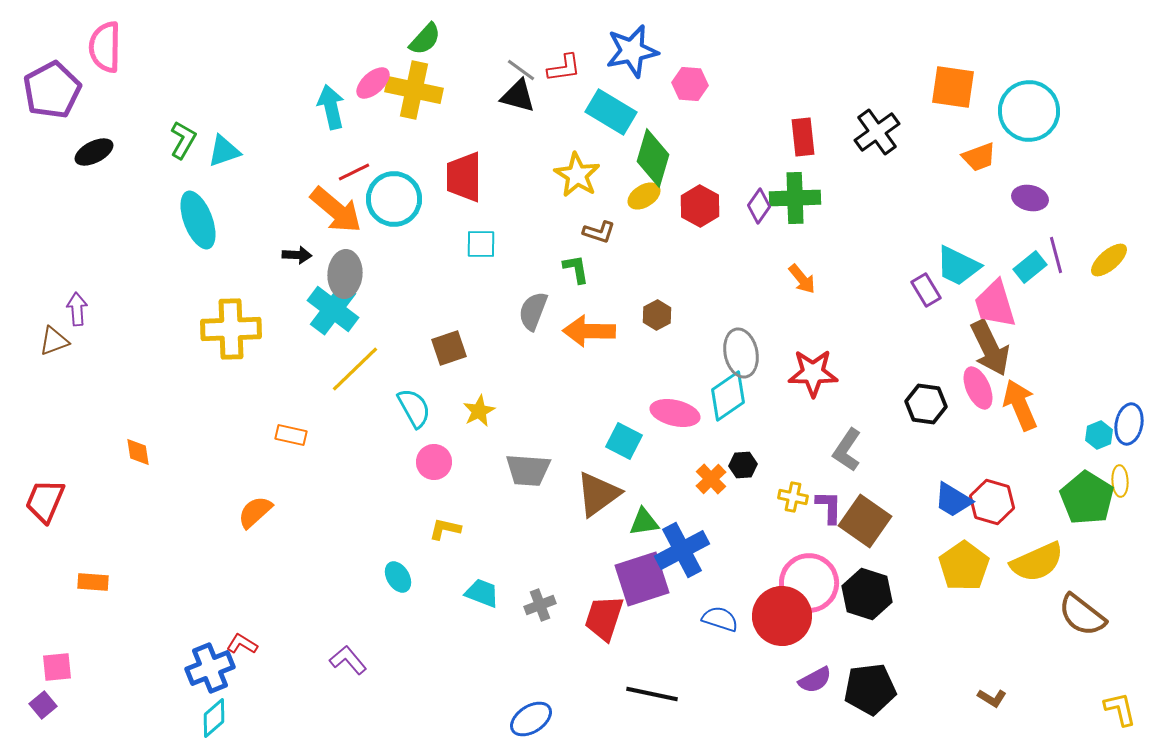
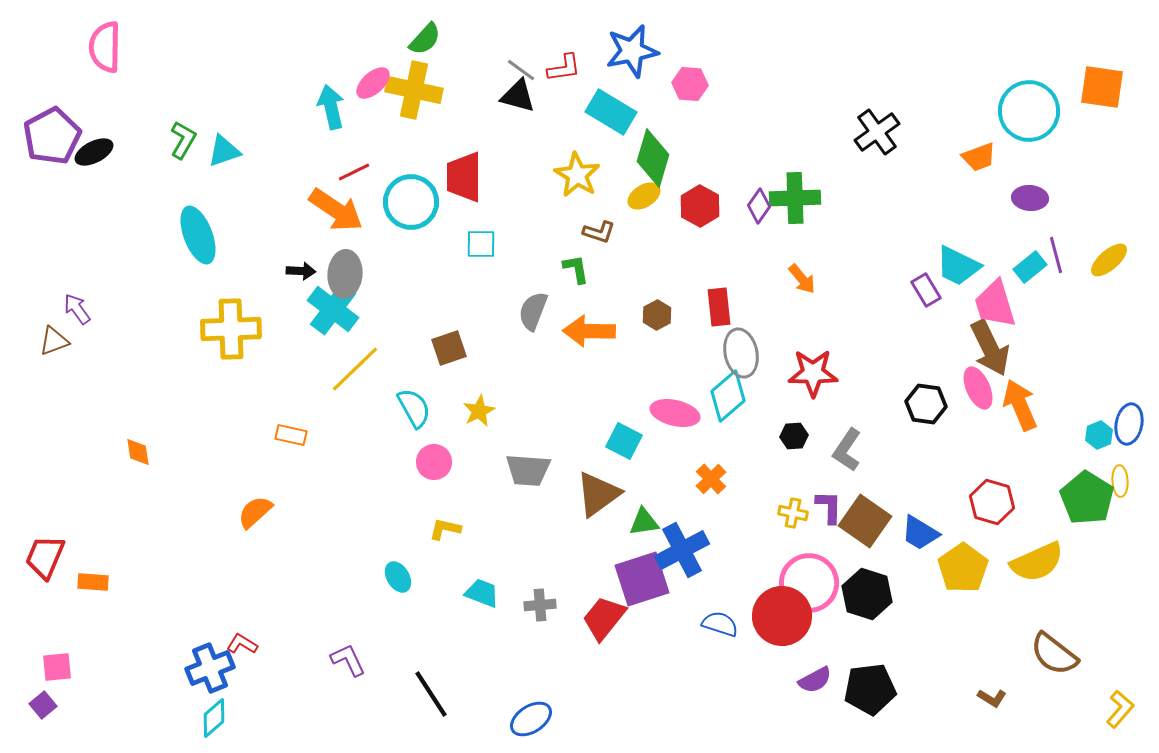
orange square at (953, 87): moved 149 px right
purple pentagon at (52, 90): moved 46 px down
red rectangle at (803, 137): moved 84 px left, 170 px down
purple ellipse at (1030, 198): rotated 8 degrees counterclockwise
cyan circle at (394, 199): moved 17 px right, 3 px down
orange arrow at (336, 210): rotated 6 degrees counterclockwise
cyan ellipse at (198, 220): moved 15 px down
black arrow at (297, 255): moved 4 px right, 16 px down
purple arrow at (77, 309): rotated 32 degrees counterclockwise
cyan diamond at (728, 396): rotated 6 degrees counterclockwise
black hexagon at (743, 465): moved 51 px right, 29 px up
yellow cross at (793, 497): moved 16 px down
blue trapezoid at (953, 500): moved 33 px left, 33 px down
red trapezoid at (45, 501): moved 56 px down
yellow pentagon at (964, 566): moved 1 px left, 2 px down
gray cross at (540, 605): rotated 16 degrees clockwise
brown semicircle at (1082, 615): moved 28 px left, 39 px down
red trapezoid at (604, 618): rotated 21 degrees clockwise
blue semicircle at (720, 619): moved 5 px down
purple L-shape at (348, 660): rotated 15 degrees clockwise
black line at (652, 694): moved 221 px left; rotated 45 degrees clockwise
yellow L-shape at (1120, 709): rotated 54 degrees clockwise
